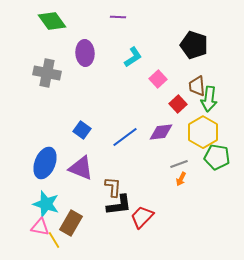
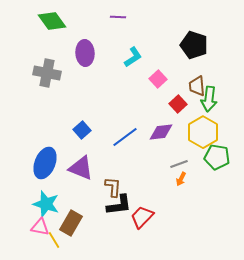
blue square: rotated 12 degrees clockwise
